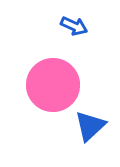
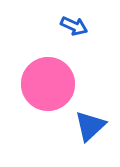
pink circle: moved 5 px left, 1 px up
